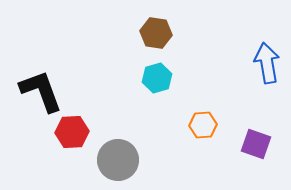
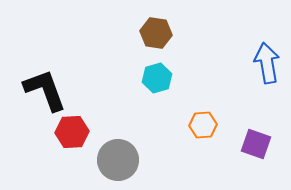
black L-shape: moved 4 px right, 1 px up
